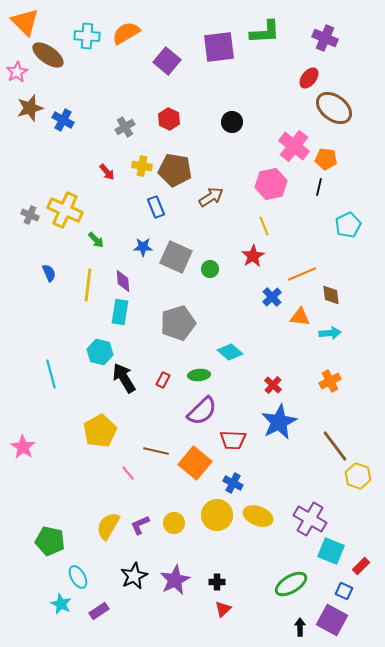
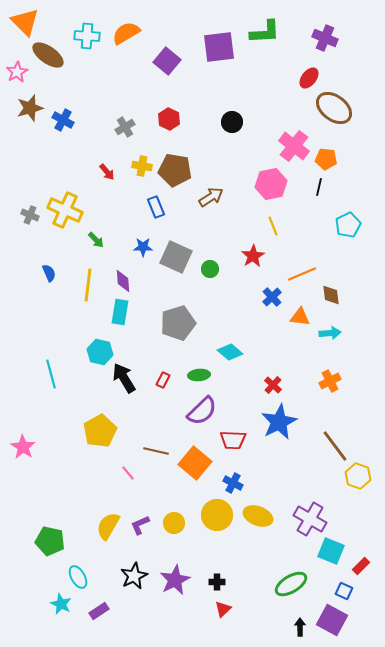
yellow line at (264, 226): moved 9 px right
